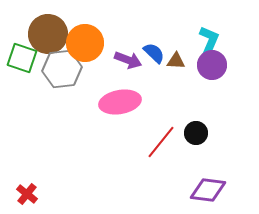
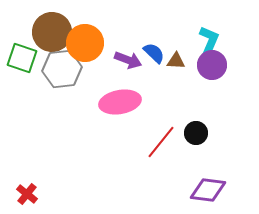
brown circle: moved 4 px right, 2 px up
